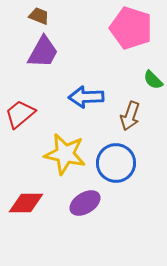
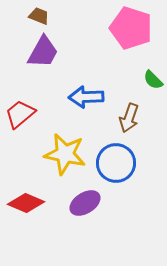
brown arrow: moved 1 px left, 2 px down
red diamond: rotated 24 degrees clockwise
